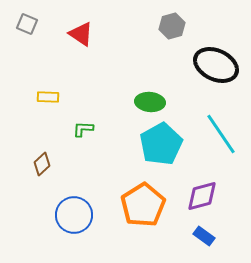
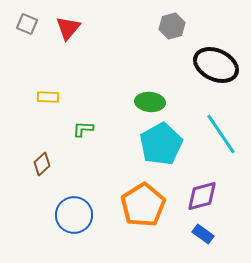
red triangle: moved 13 px left, 6 px up; rotated 36 degrees clockwise
blue rectangle: moved 1 px left, 2 px up
